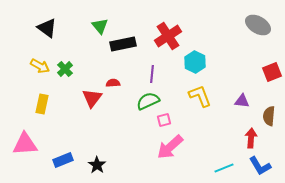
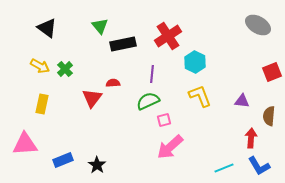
blue L-shape: moved 1 px left
